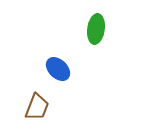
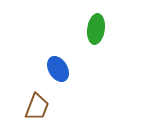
blue ellipse: rotated 15 degrees clockwise
